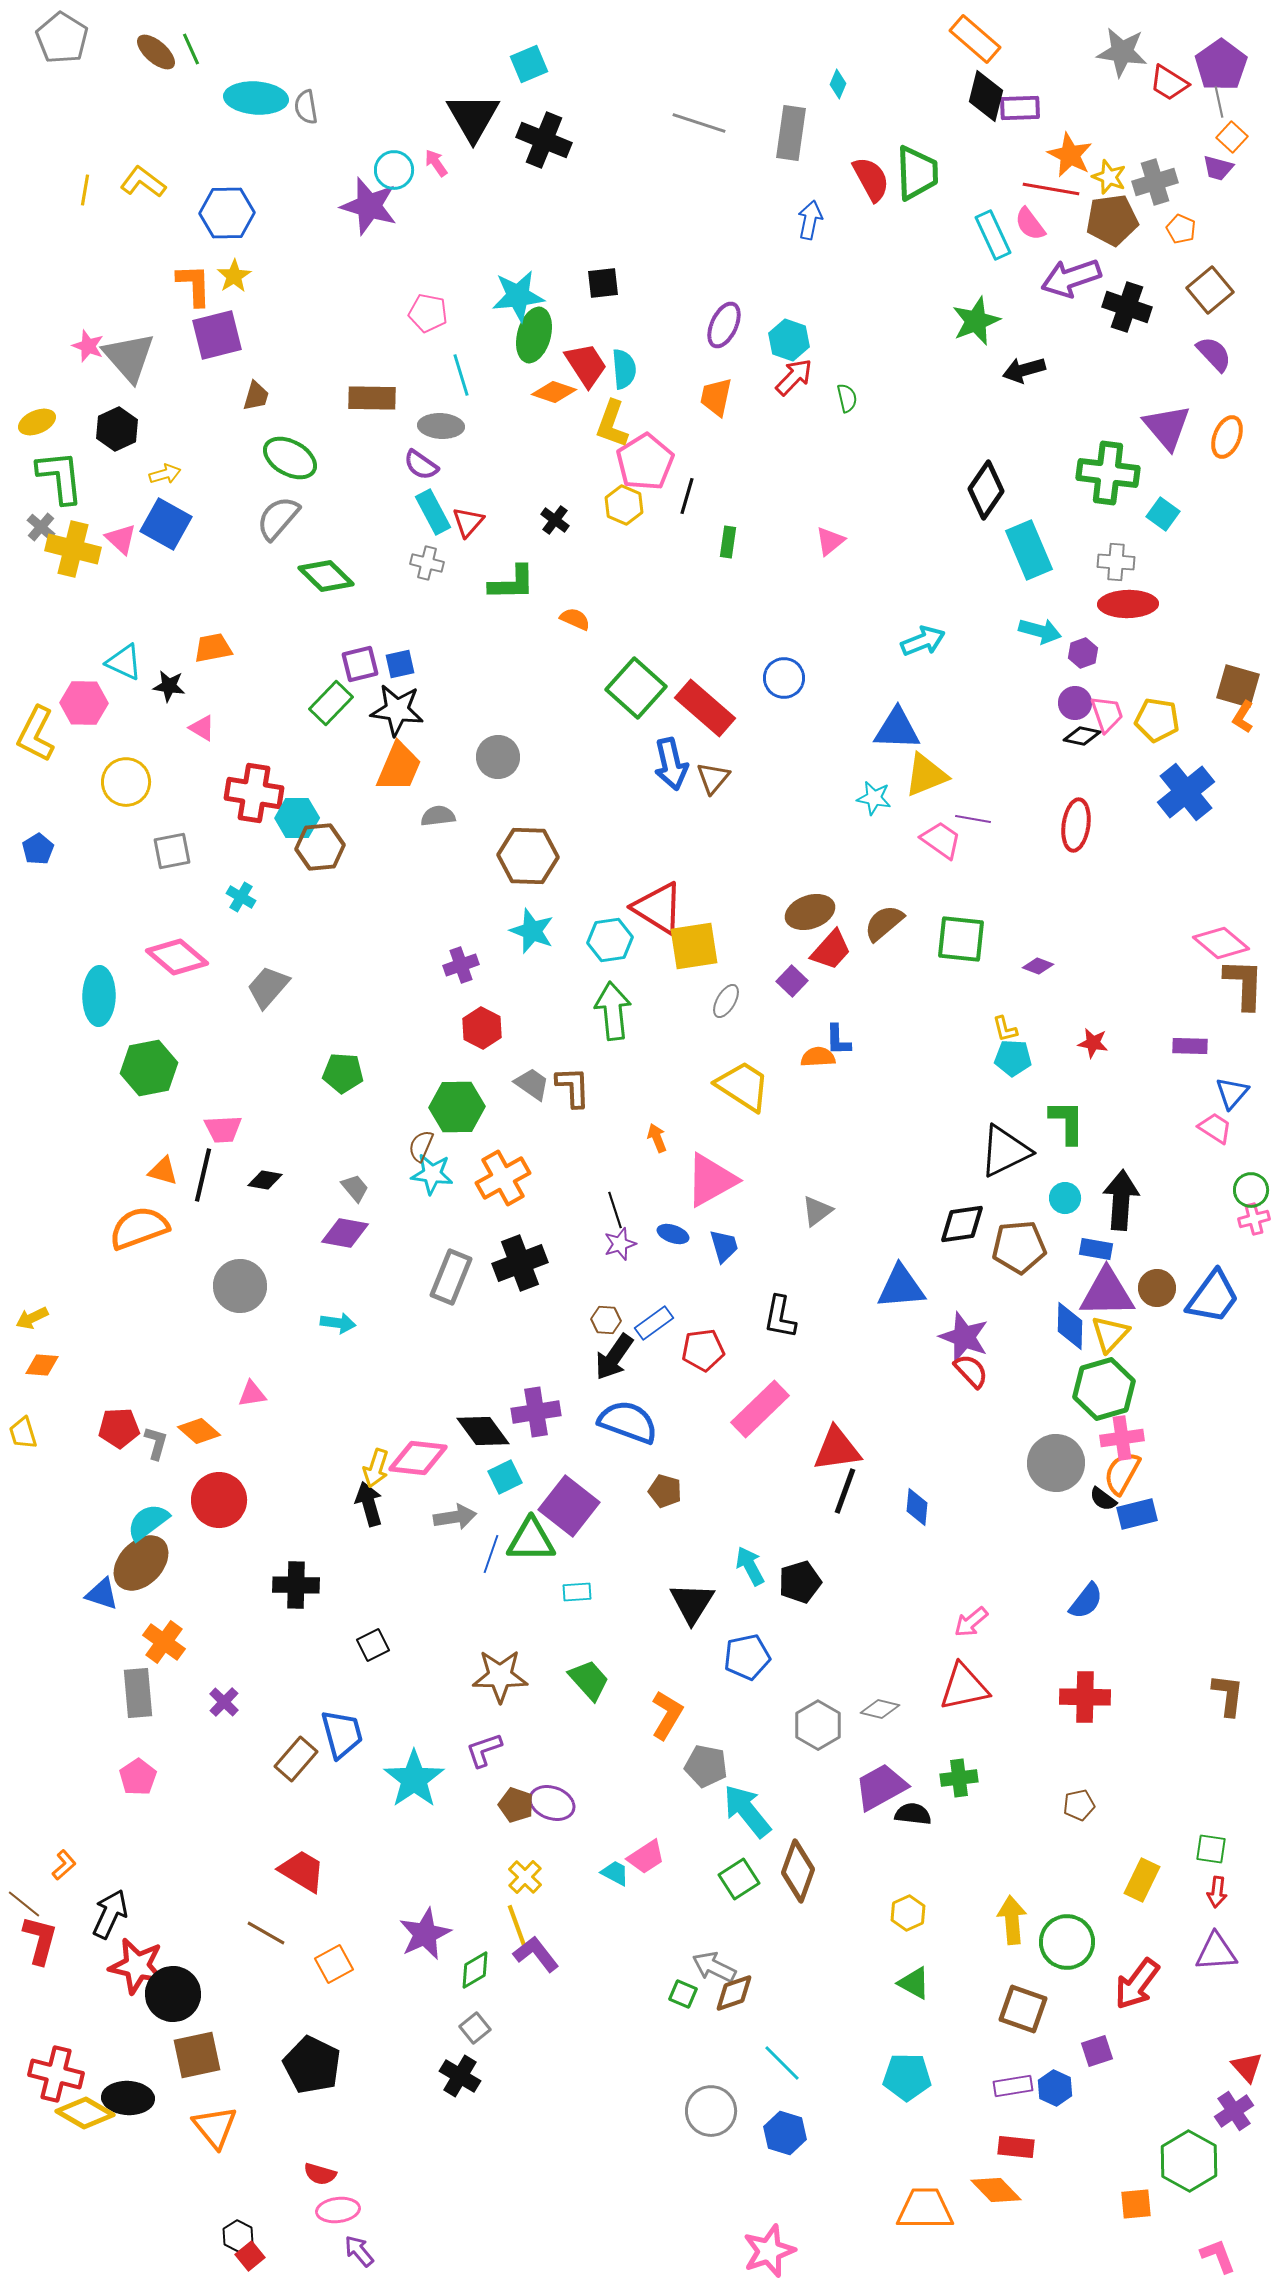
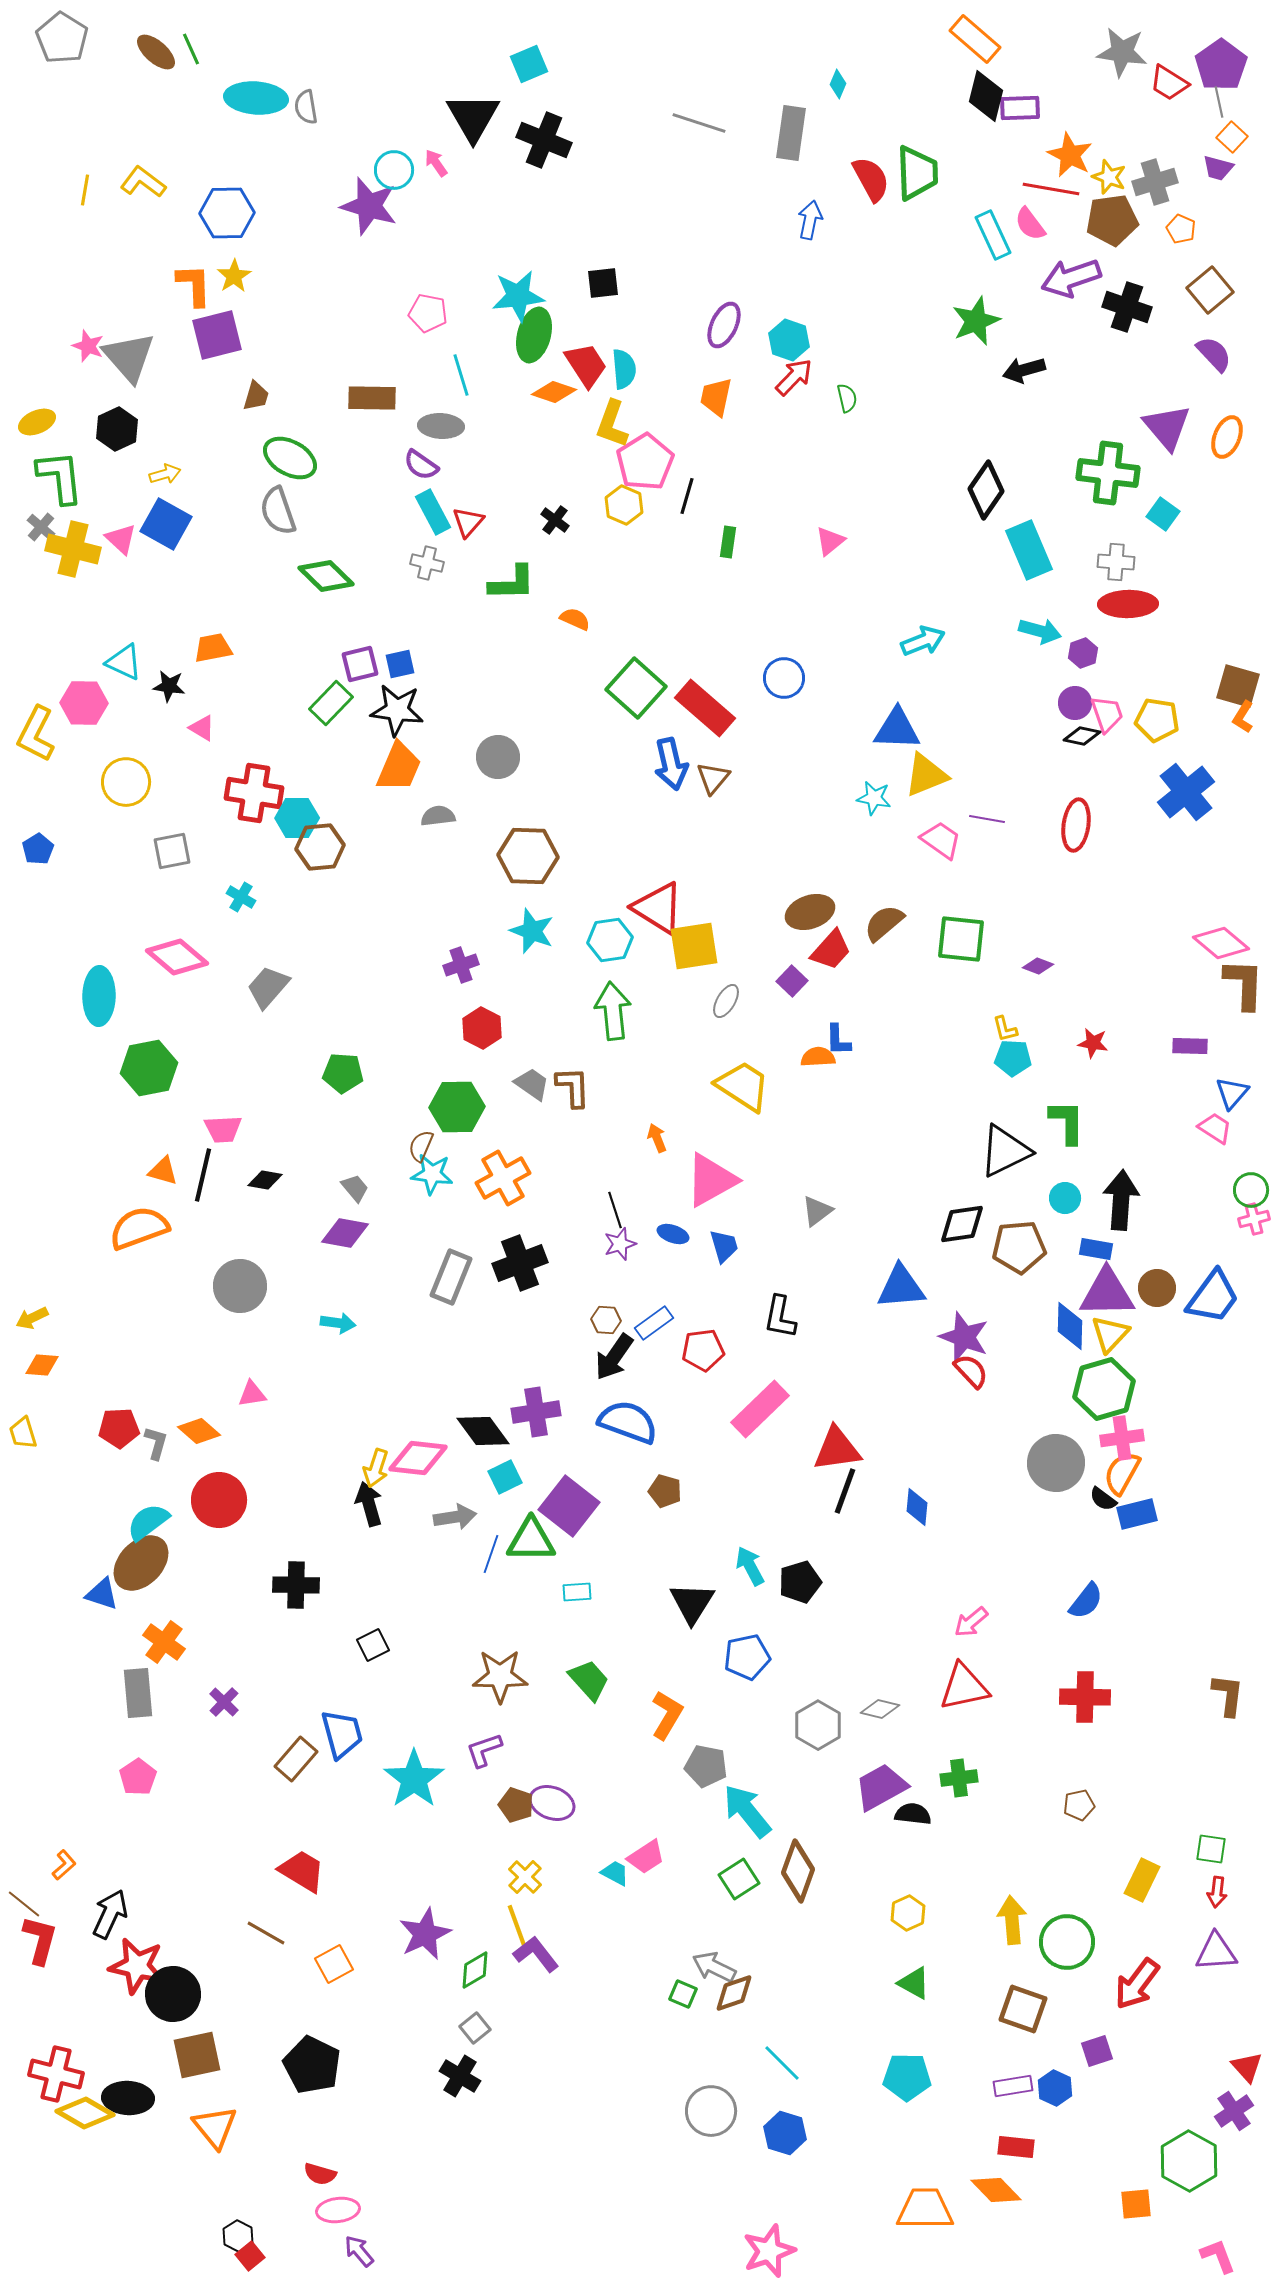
gray semicircle at (278, 518): moved 7 px up; rotated 60 degrees counterclockwise
purple line at (973, 819): moved 14 px right
